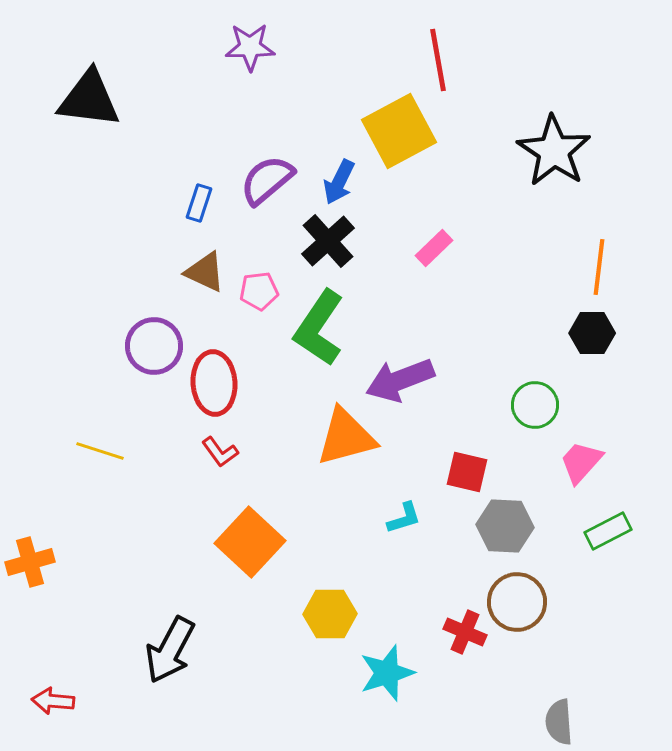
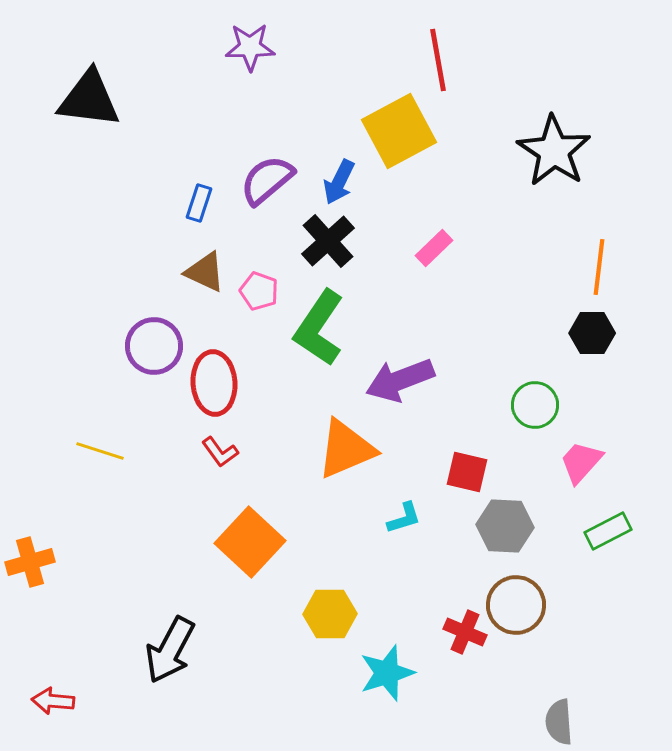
pink pentagon: rotated 27 degrees clockwise
orange triangle: moved 12 px down; rotated 8 degrees counterclockwise
brown circle: moved 1 px left, 3 px down
